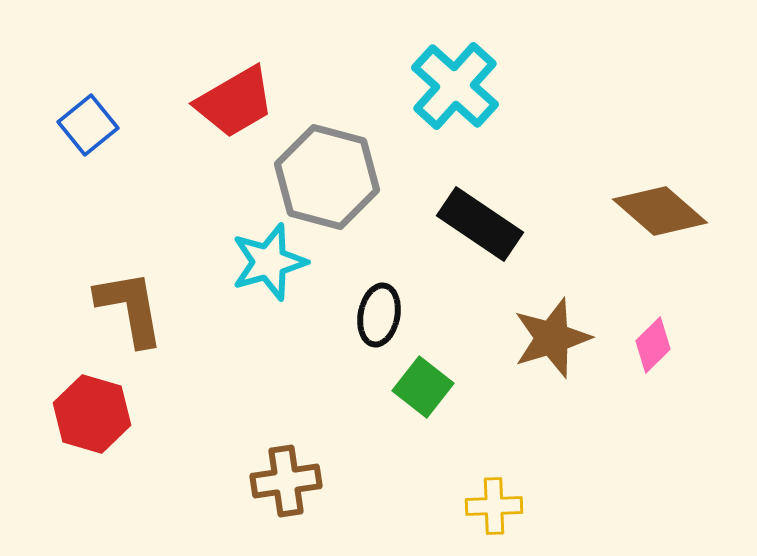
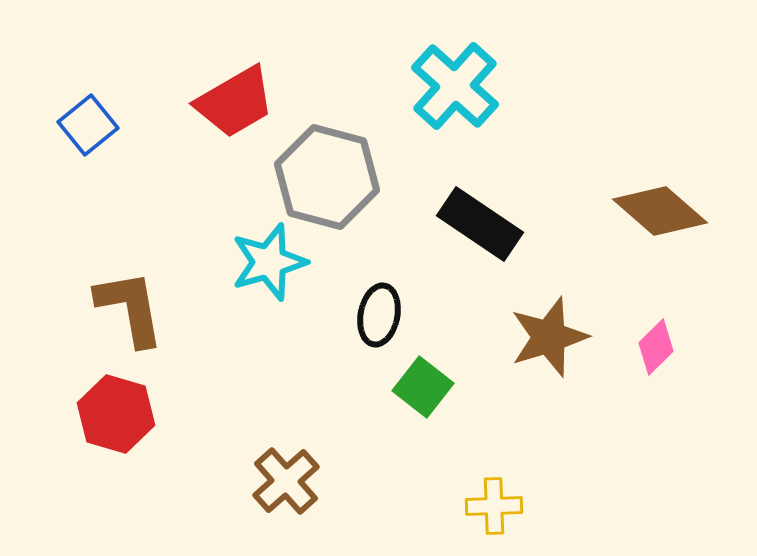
brown star: moved 3 px left, 1 px up
pink diamond: moved 3 px right, 2 px down
red hexagon: moved 24 px right
brown cross: rotated 34 degrees counterclockwise
